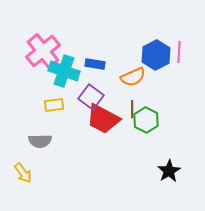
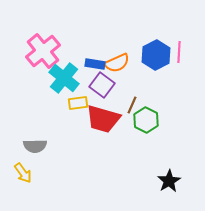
cyan cross: moved 7 px down; rotated 20 degrees clockwise
orange semicircle: moved 16 px left, 14 px up
purple square: moved 11 px right, 12 px up
yellow rectangle: moved 24 px right, 2 px up
brown line: moved 4 px up; rotated 24 degrees clockwise
red trapezoid: rotated 12 degrees counterclockwise
gray semicircle: moved 5 px left, 5 px down
black star: moved 10 px down
